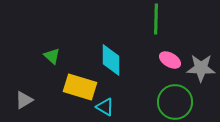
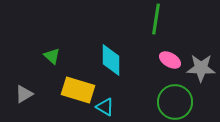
green line: rotated 8 degrees clockwise
yellow rectangle: moved 2 px left, 3 px down
gray triangle: moved 6 px up
